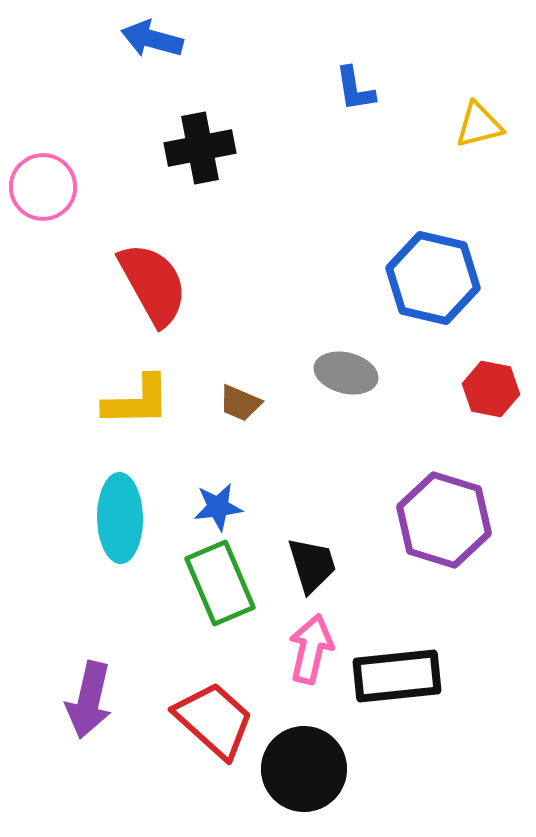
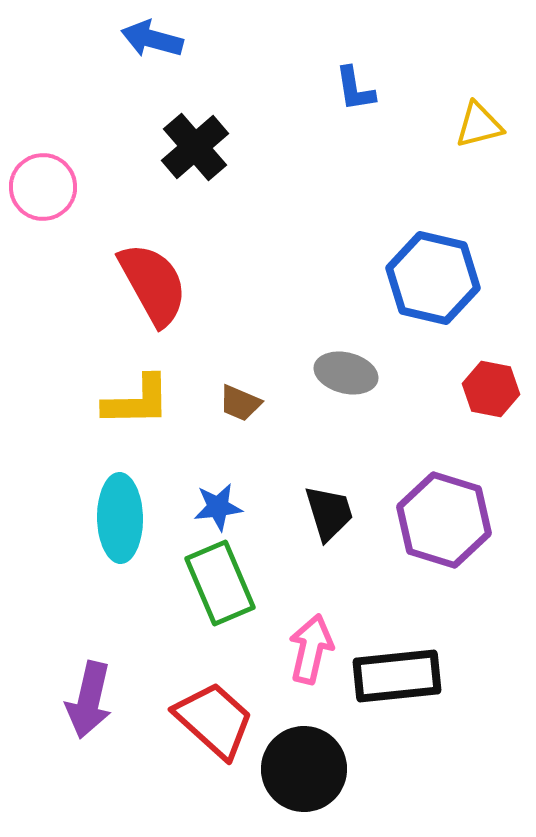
black cross: moved 5 px left, 1 px up; rotated 30 degrees counterclockwise
black trapezoid: moved 17 px right, 52 px up
